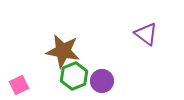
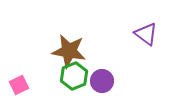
brown star: moved 6 px right
